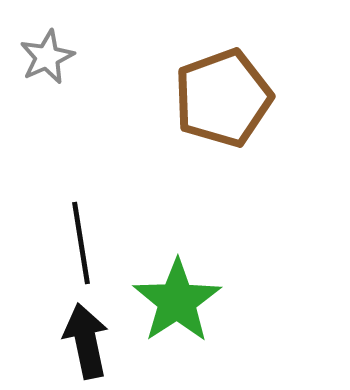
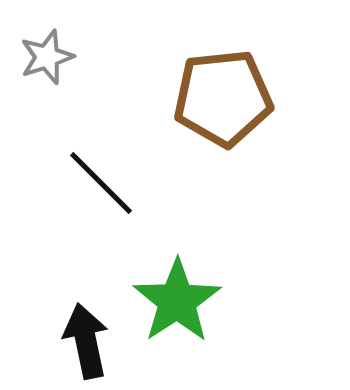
gray star: rotated 6 degrees clockwise
brown pentagon: rotated 14 degrees clockwise
black line: moved 20 px right, 60 px up; rotated 36 degrees counterclockwise
